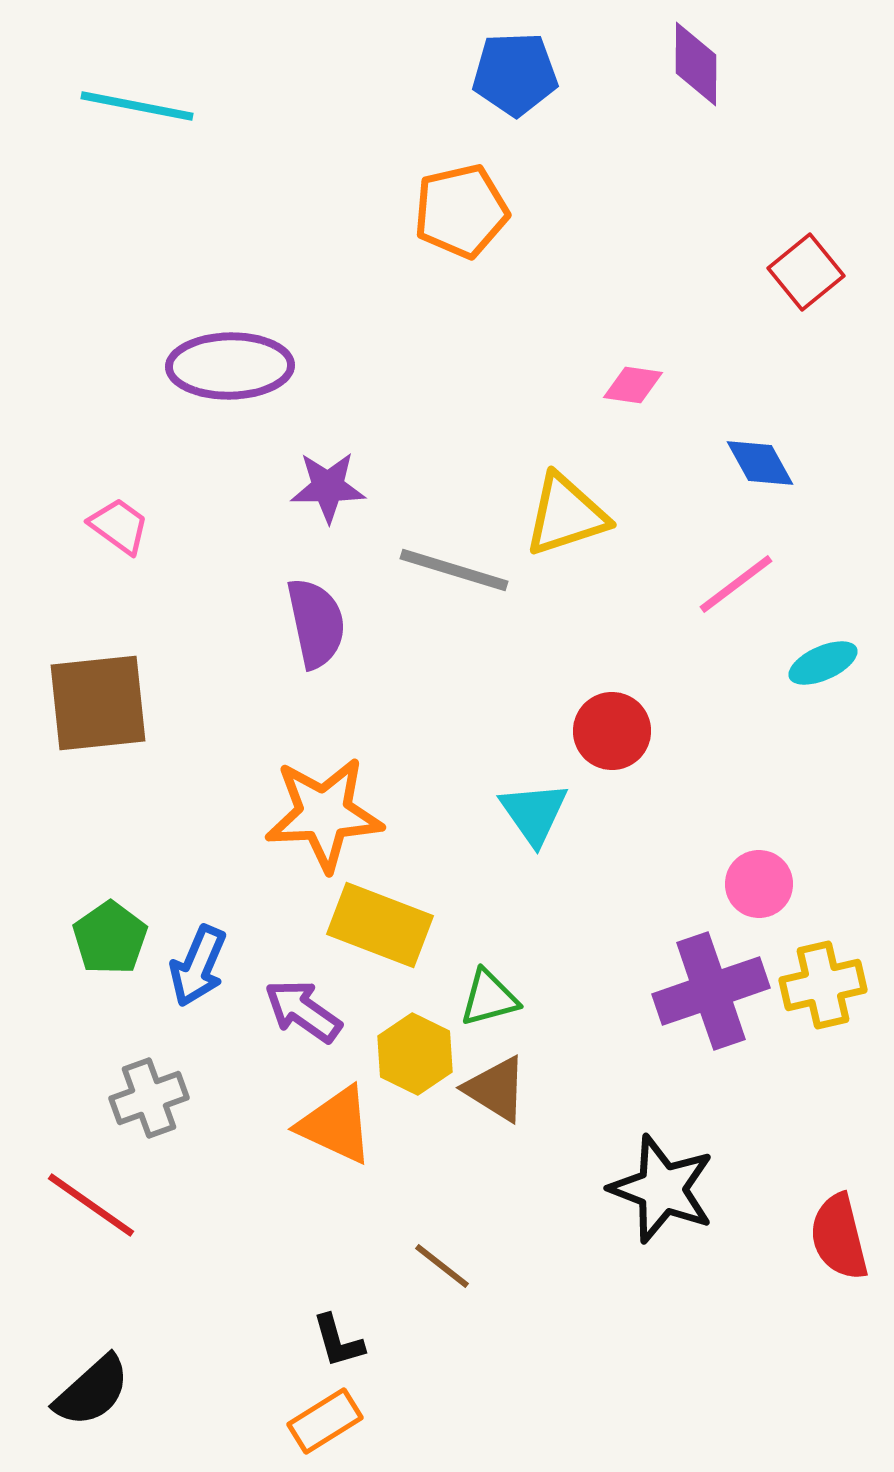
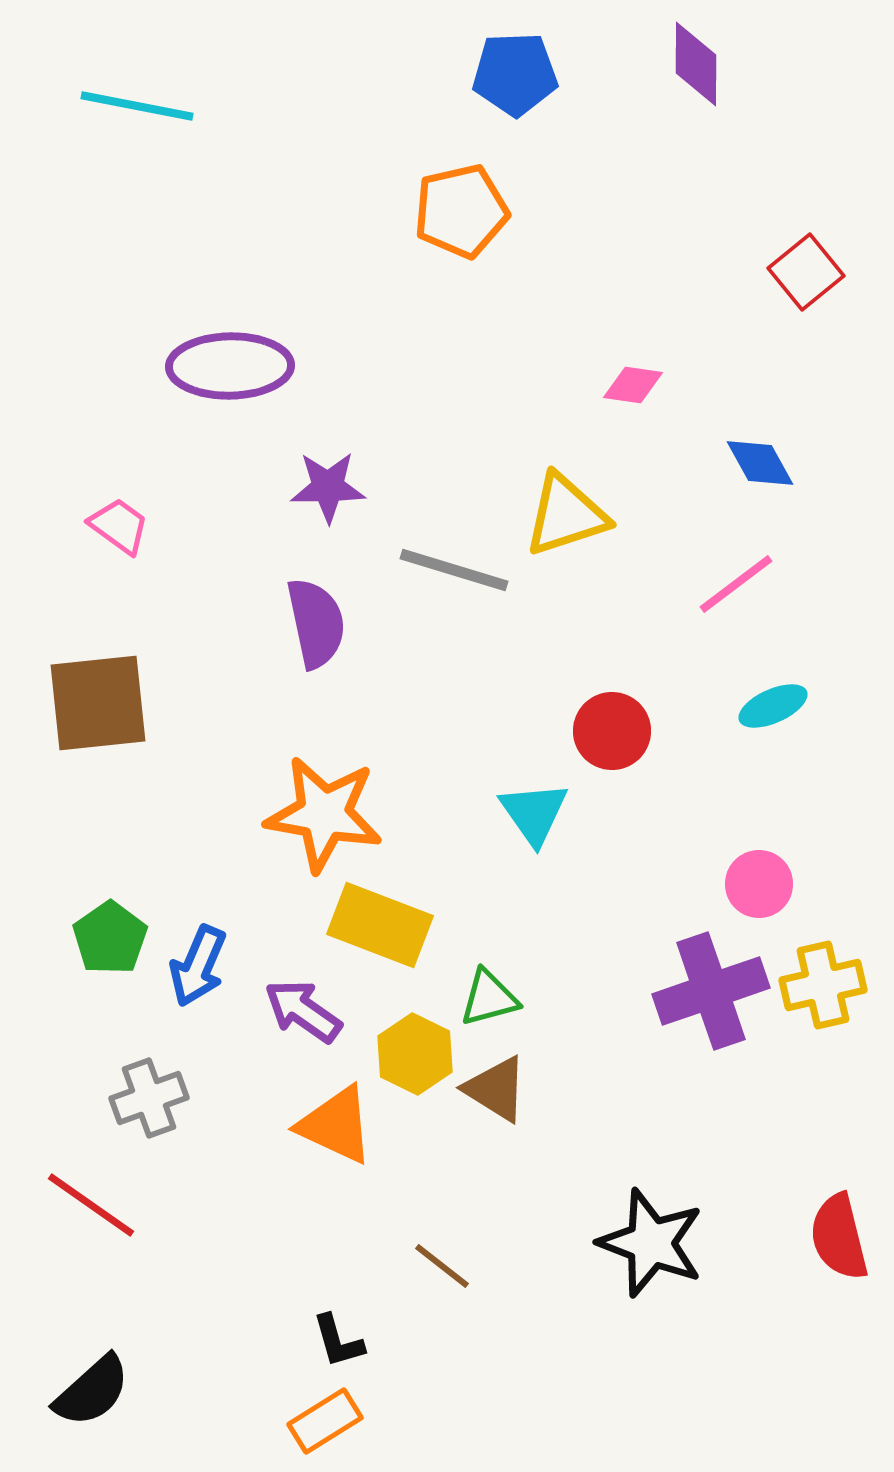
cyan ellipse: moved 50 px left, 43 px down
orange star: rotated 13 degrees clockwise
black star: moved 11 px left, 54 px down
